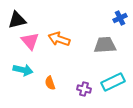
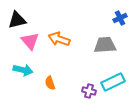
purple cross: moved 5 px right, 2 px down
